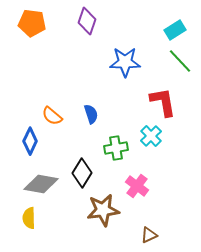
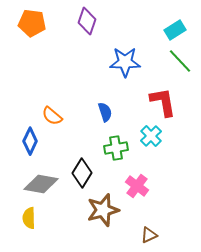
blue semicircle: moved 14 px right, 2 px up
brown star: rotated 8 degrees counterclockwise
